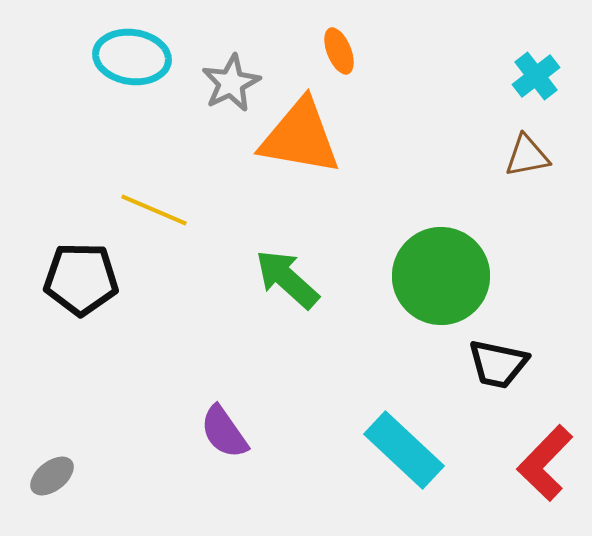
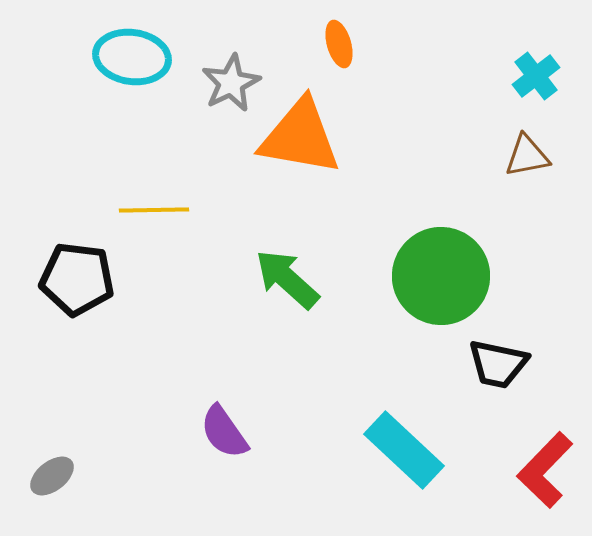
orange ellipse: moved 7 px up; rotated 6 degrees clockwise
yellow line: rotated 24 degrees counterclockwise
black pentagon: moved 4 px left; rotated 6 degrees clockwise
red L-shape: moved 7 px down
